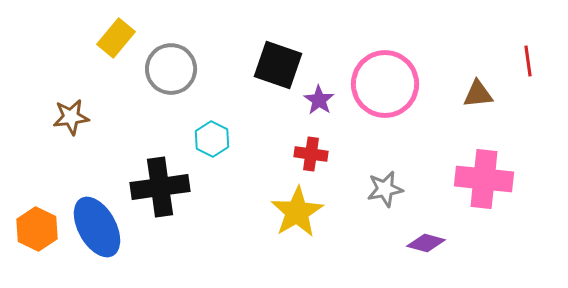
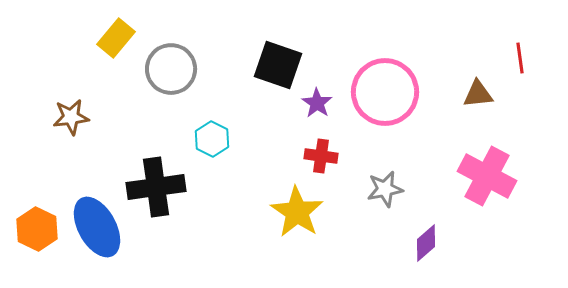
red line: moved 8 px left, 3 px up
pink circle: moved 8 px down
purple star: moved 2 px left, 3 px down
red cross: moved 10 px right, 2 px down
pink cross: moved 3 px right, 3 px up; rotated 22 degrees clockwise
black cross: moved 4 px left
yellow star: rotated 8 degrees counterclockwise
purple diamond: rotated 57 degrees counterclockwise
